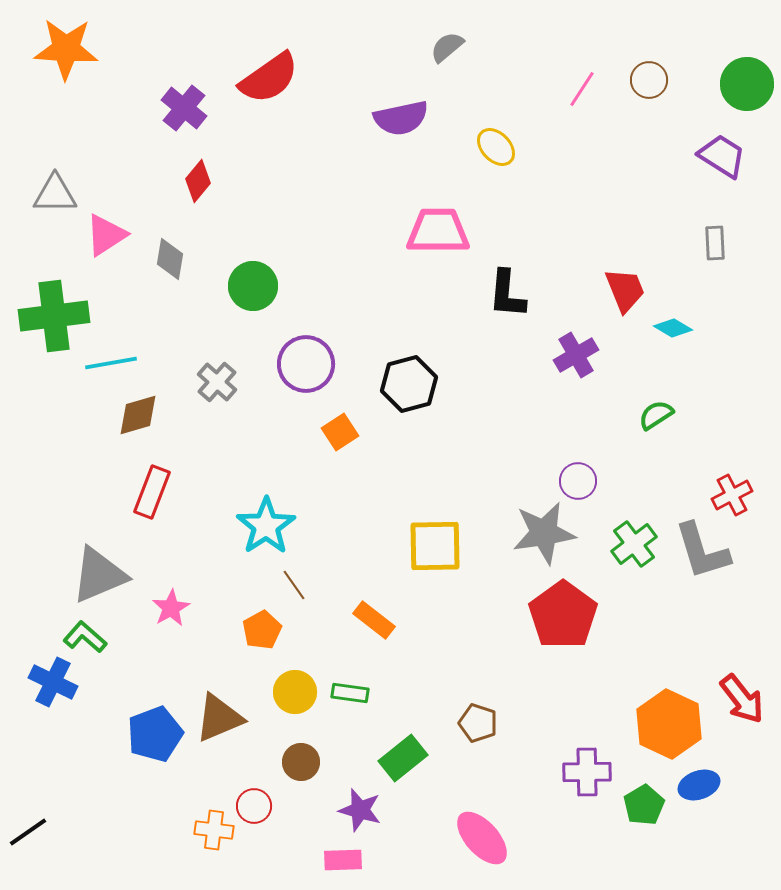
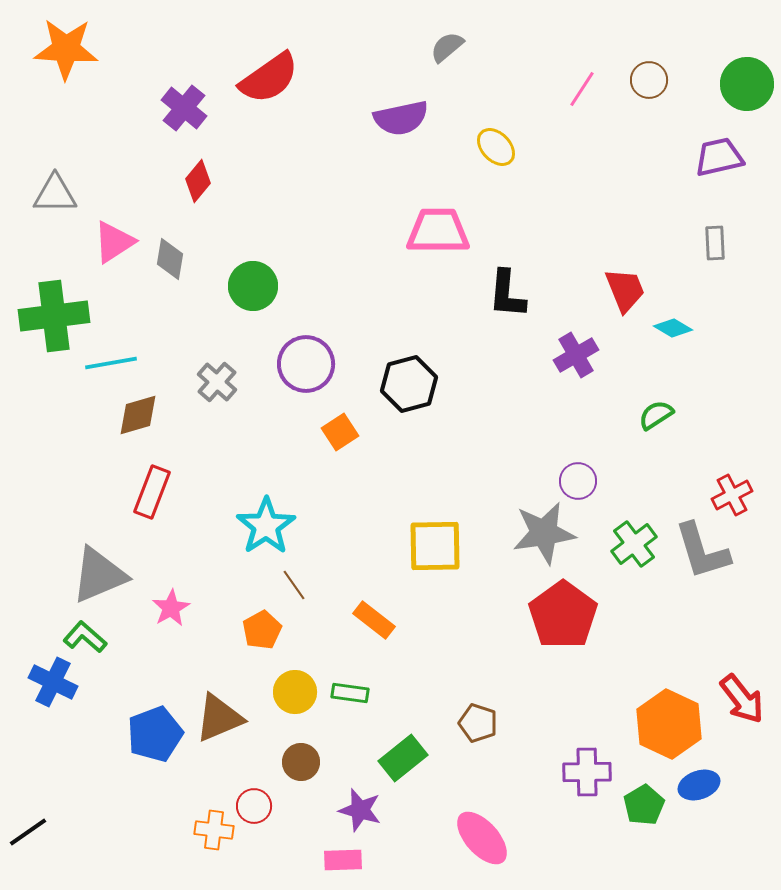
purple trapezoid at (722, 156): moved 3 px left, 1 px down; rotated 45 degrees counterclockwise
pink triangle at (106, 235): moved 8 px right, 7 px down
